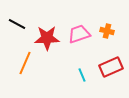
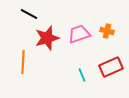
black line: moved 12 px right, 10 px up
red star: rotated 15 degrees counterclockwise
orange line: moved 2 px left, 1 px up; rotated 20 degrees counterclockwise
